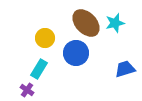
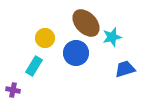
cyan star: moved 3 px left, 14 px down
cyan rectangle: moved 5 px left, 3 px up
purple cross: moved 14 px left; rotated 24 degrees counterclockwise
